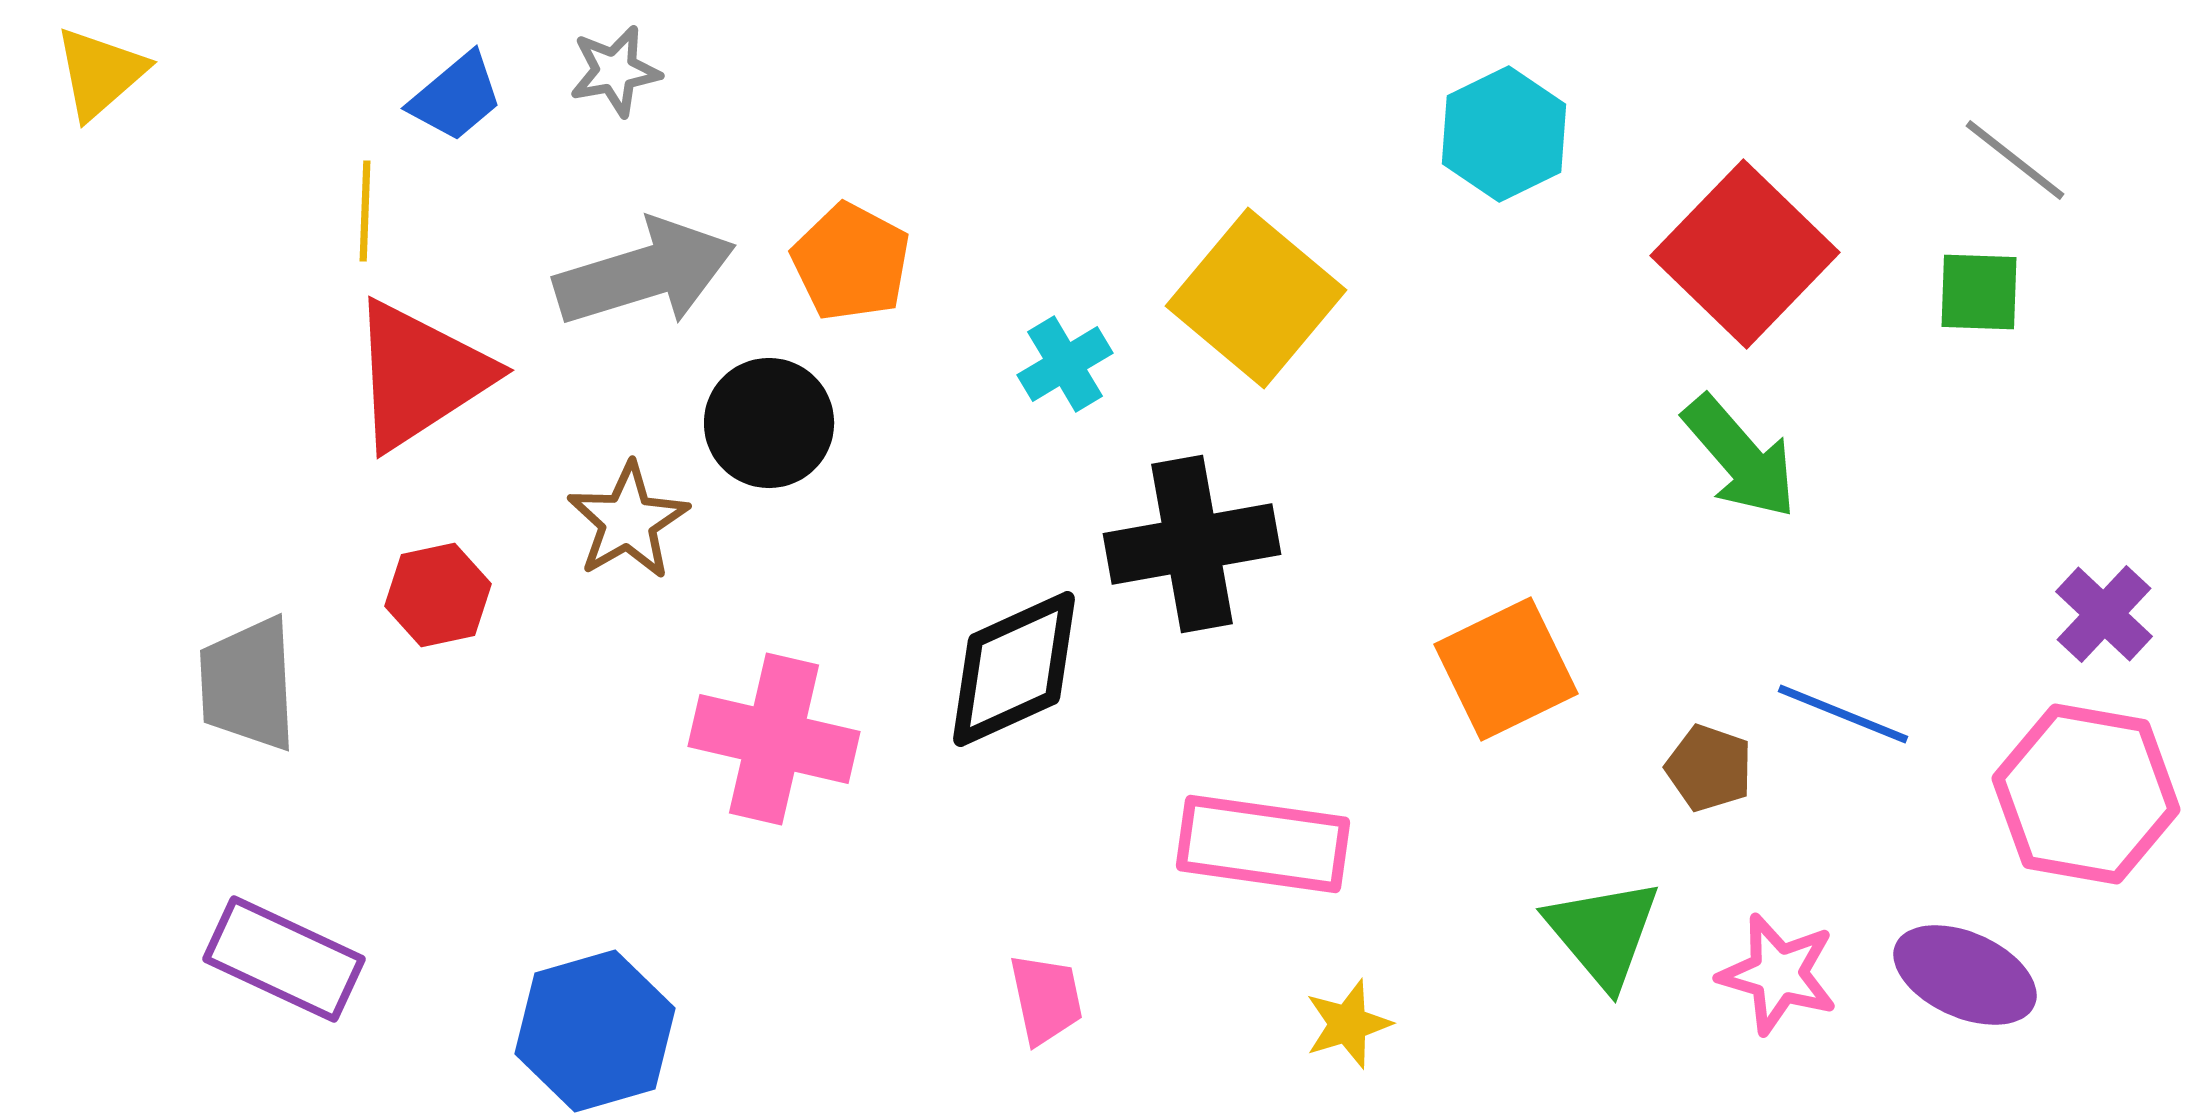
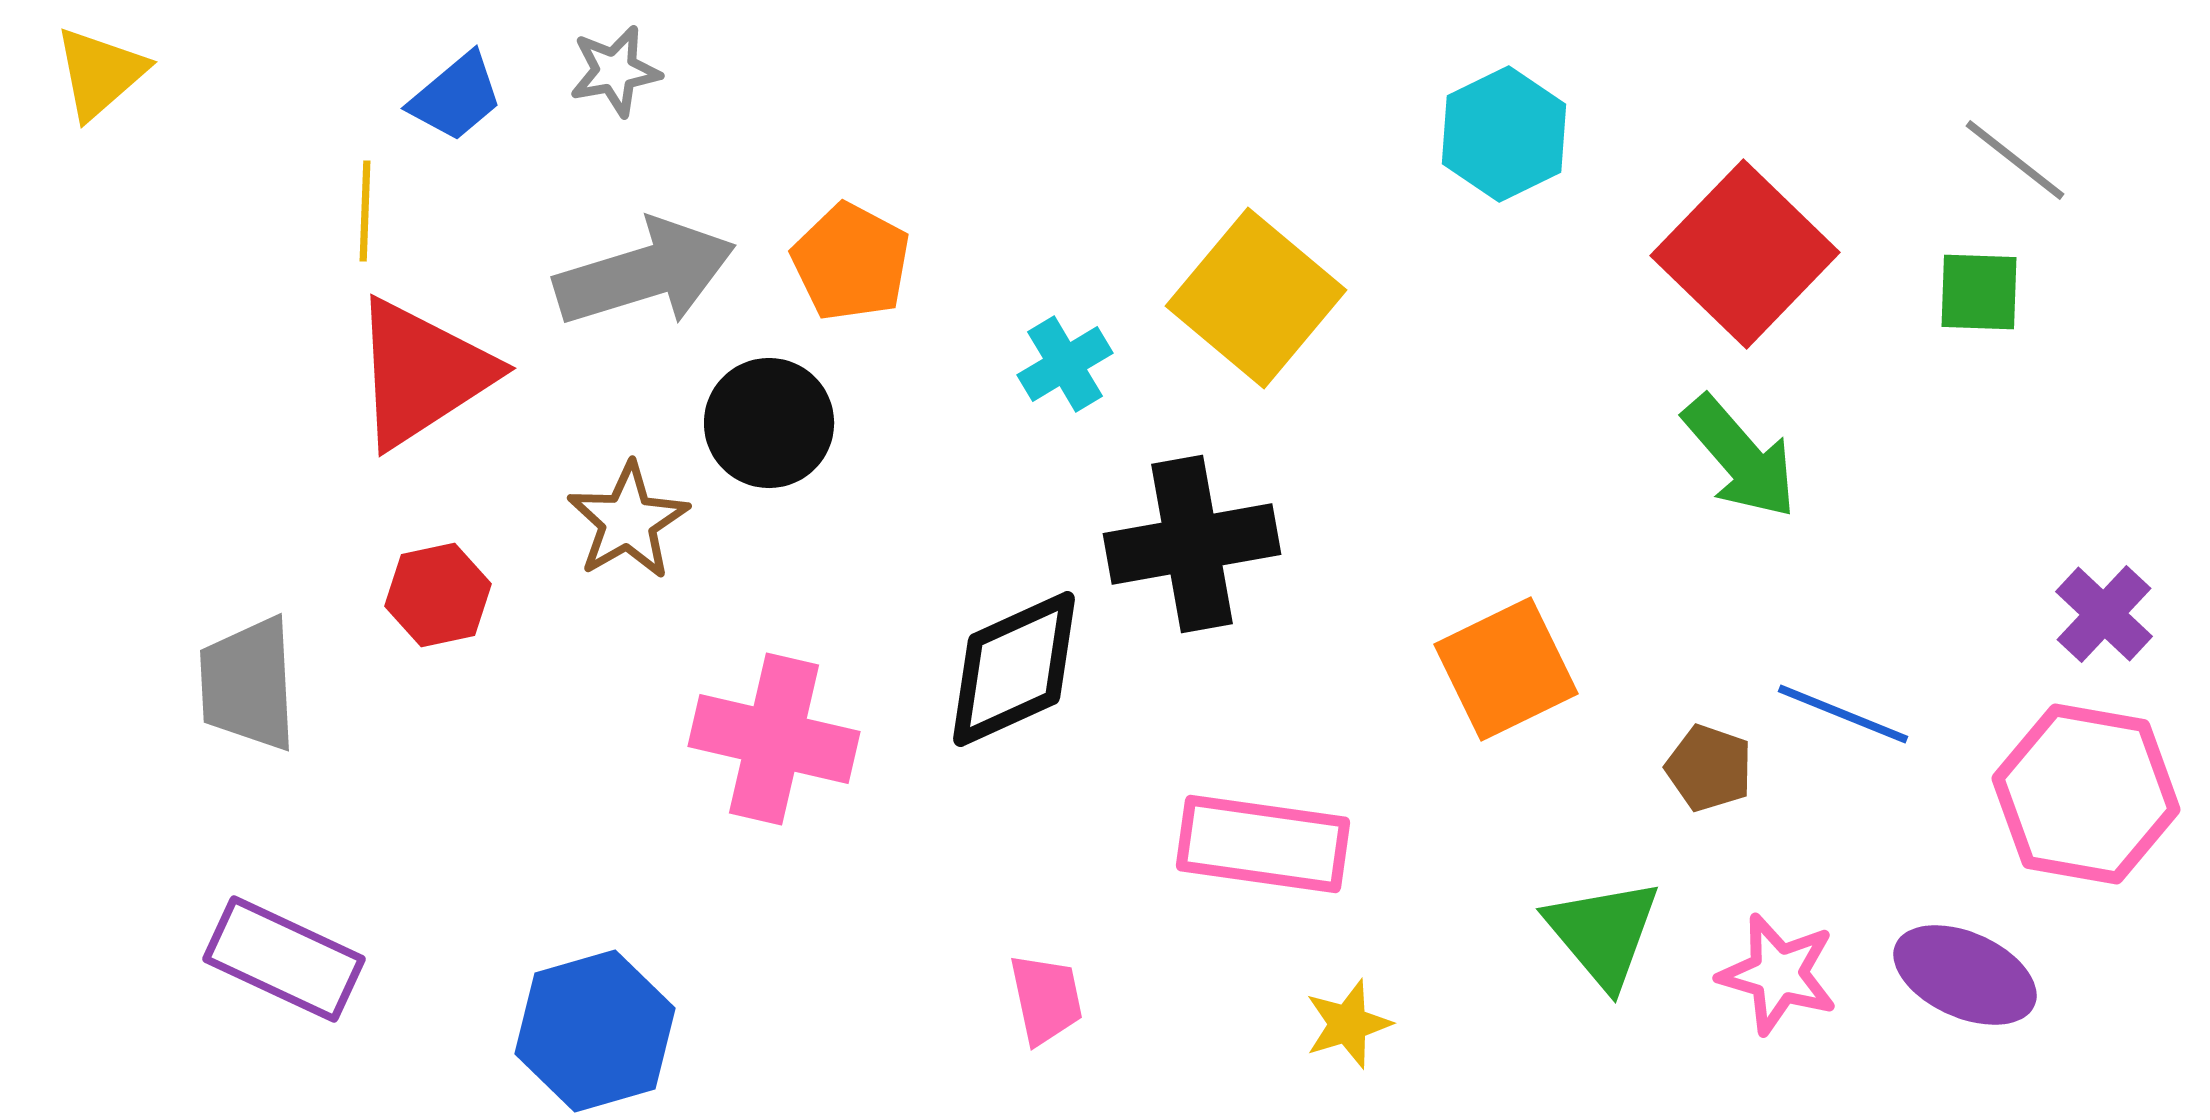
red triangle: moved 2 px right, 2 px up
